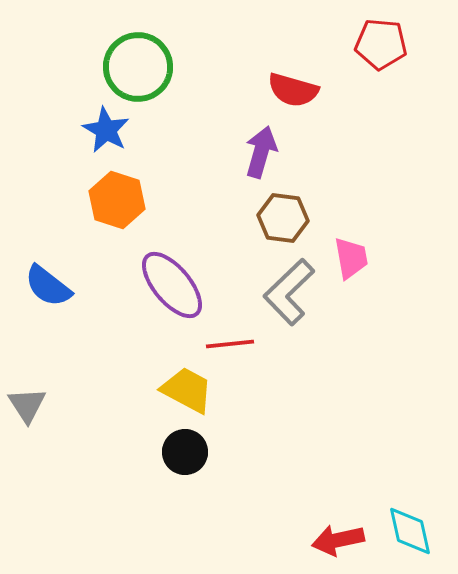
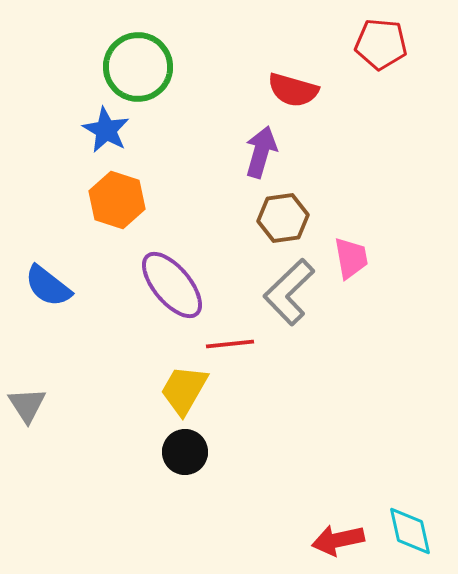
brown hexagon: rotated 15 degrees counterclockwise
yellow trapezoid: moved 3 px left; rotated 88 degrees counterclockwise
